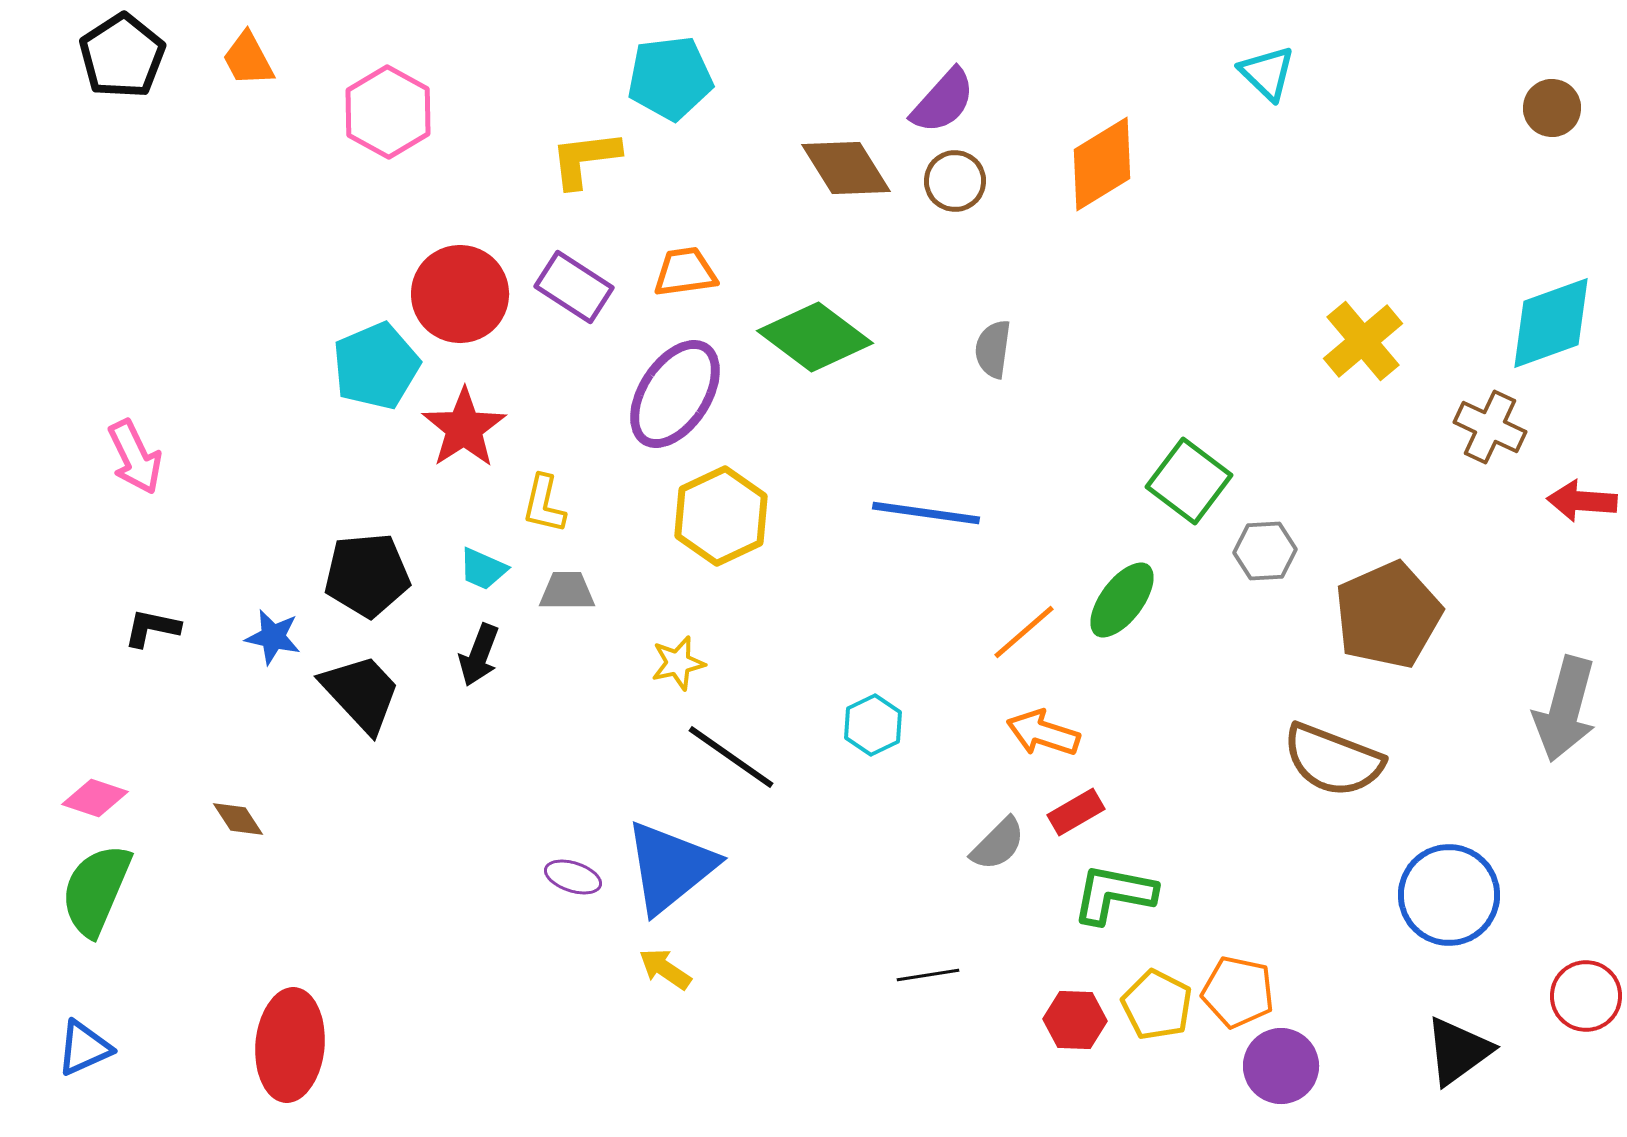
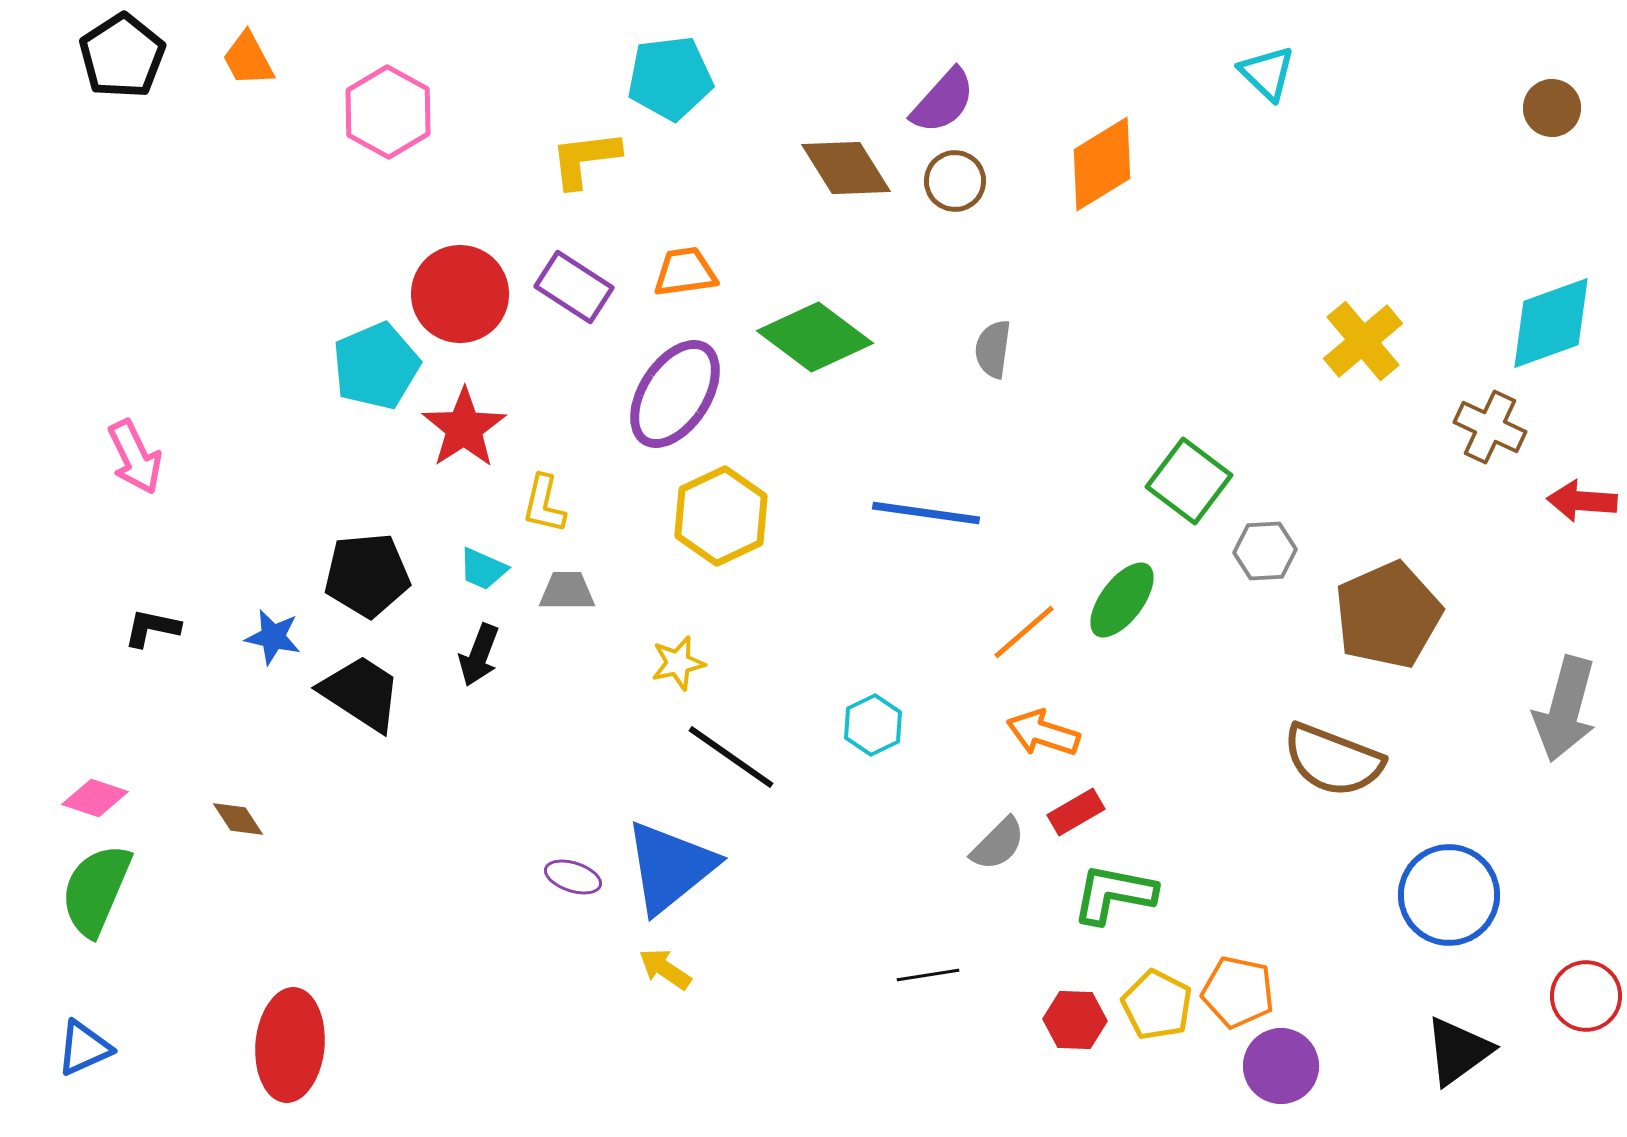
black trapezoid at (361, 693): rotated 14 degrees counterclockwise
